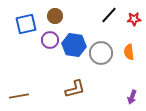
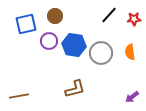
purple circle: moved 1 px left, 1 px down
orange semicircle: moved 1 px right
purple arrow: rotated 32 degrees clockwise
